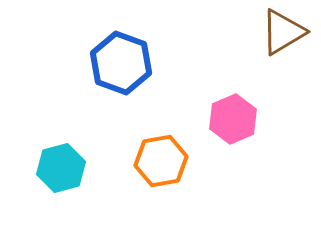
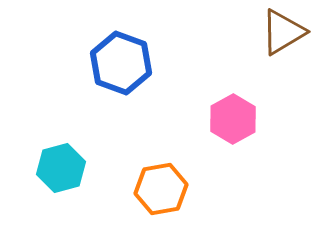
pink hexagon: rotated 6 degrees counterclockwise
orange hexagon: moved 28 px down
